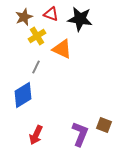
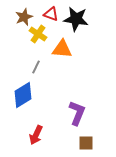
black star: moved 4 px left
yellow cross: moved 1 px right, 2 px up; rotated 24 degrees counterclockwise
orange triangle: rotated 20 degrees counterclockwise
brown square: moved 18 px left, 18 px down; rotated 21 degrees counterclockwise
purple L-shape: moved 3 px left, 21 px up
